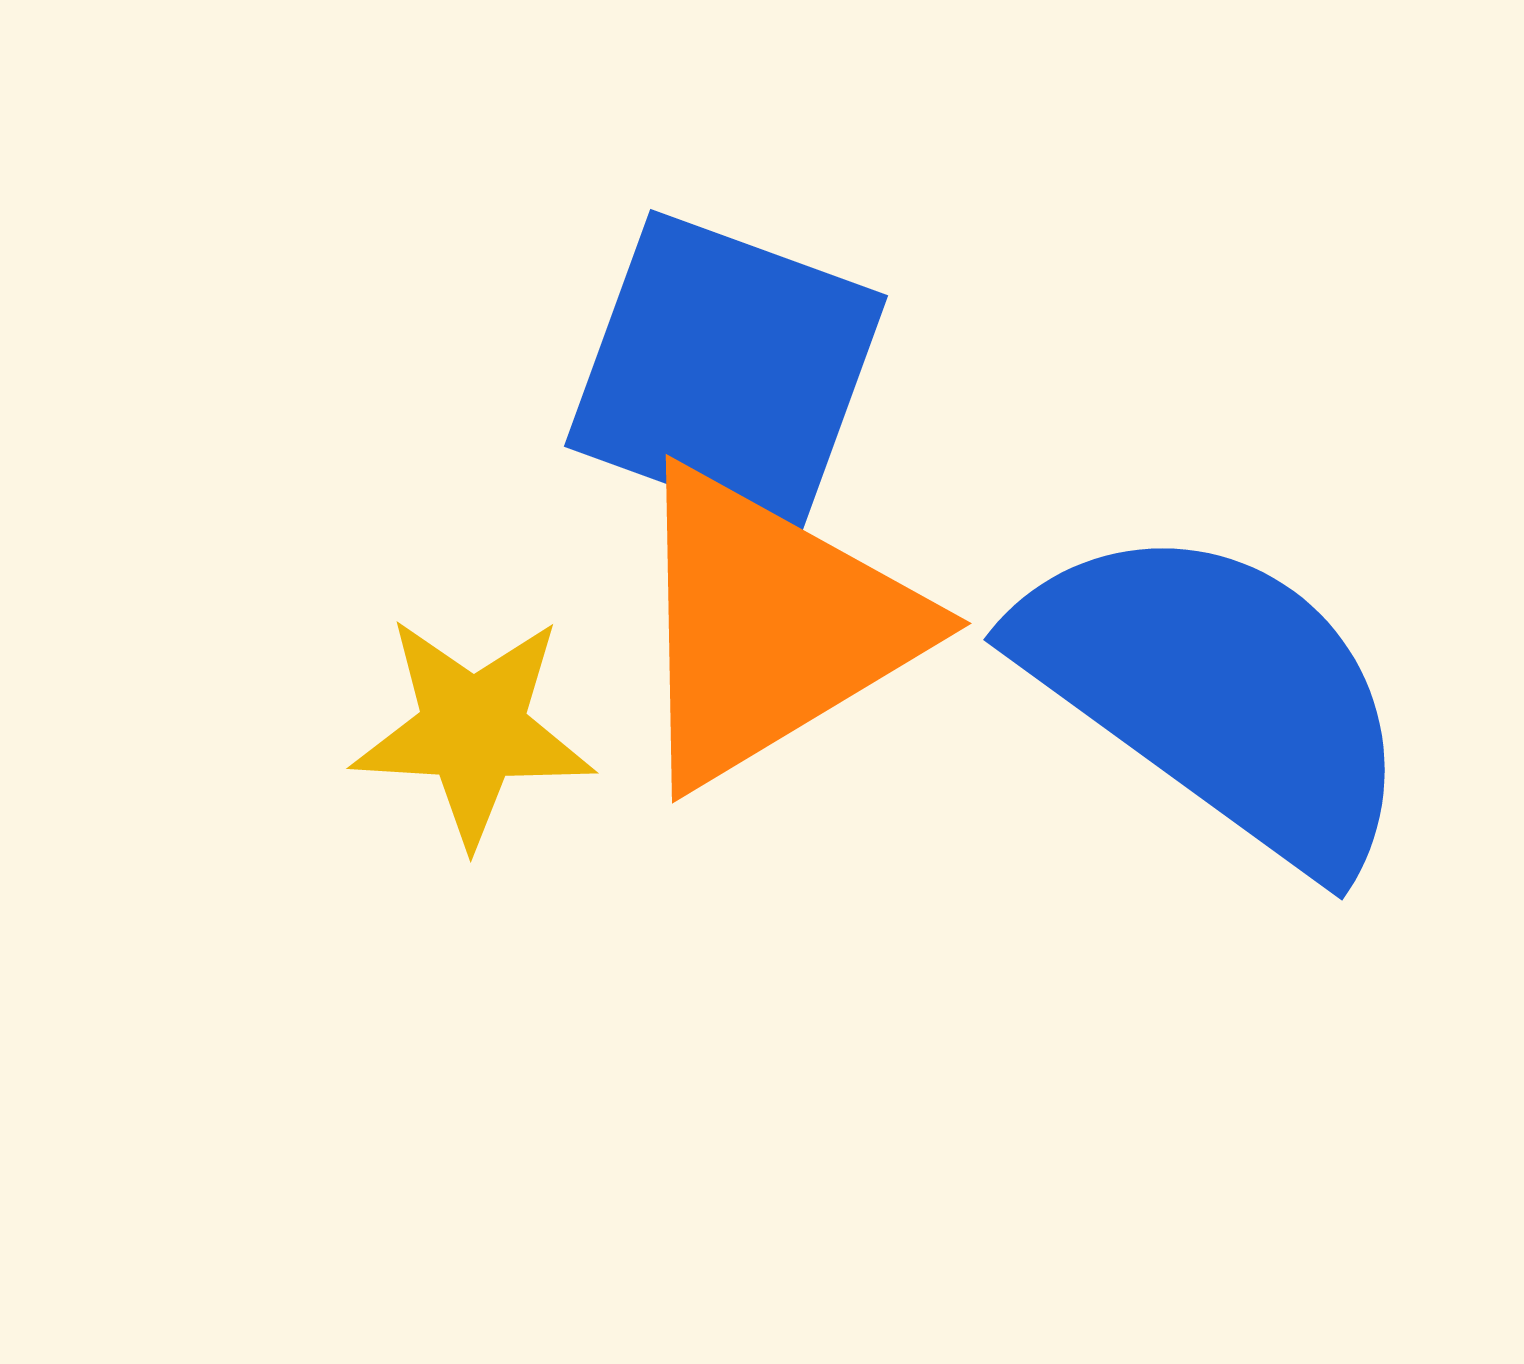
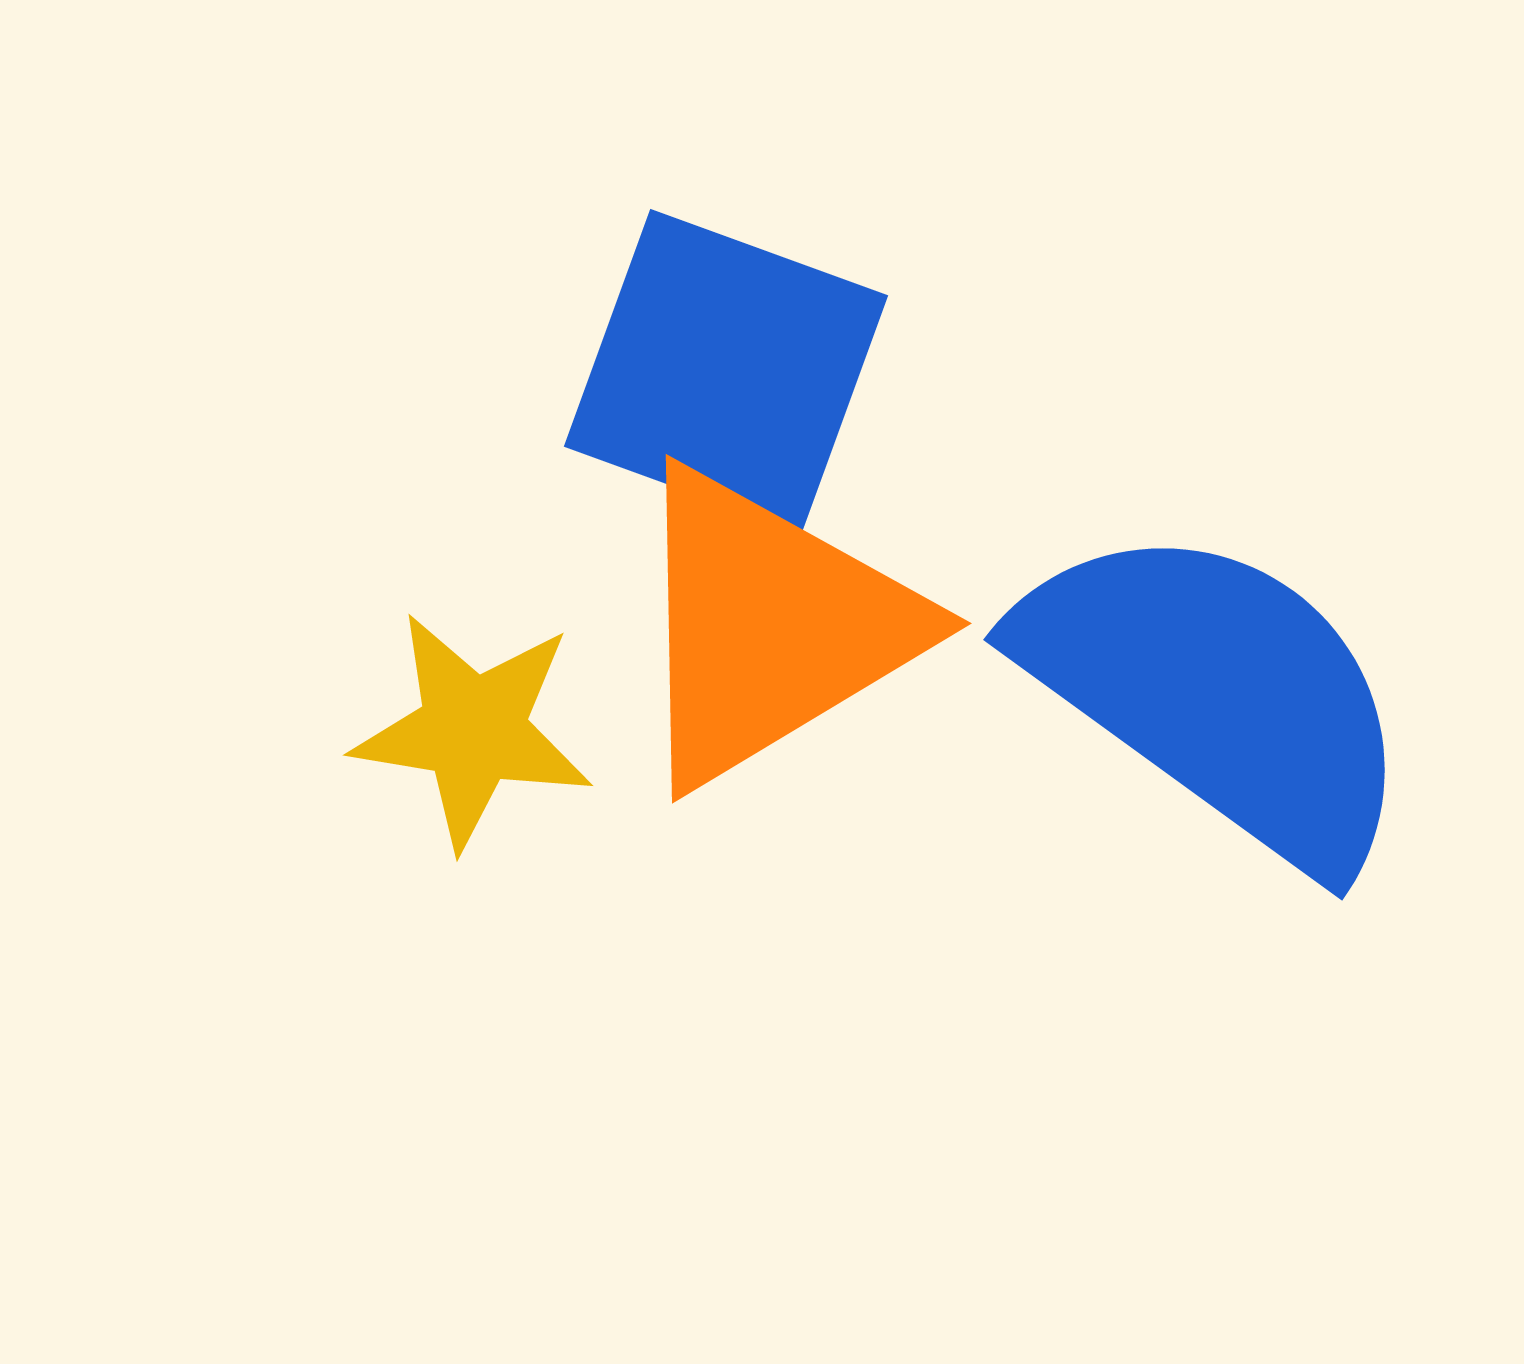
yellow star: rotated 6 degrees clockwise
